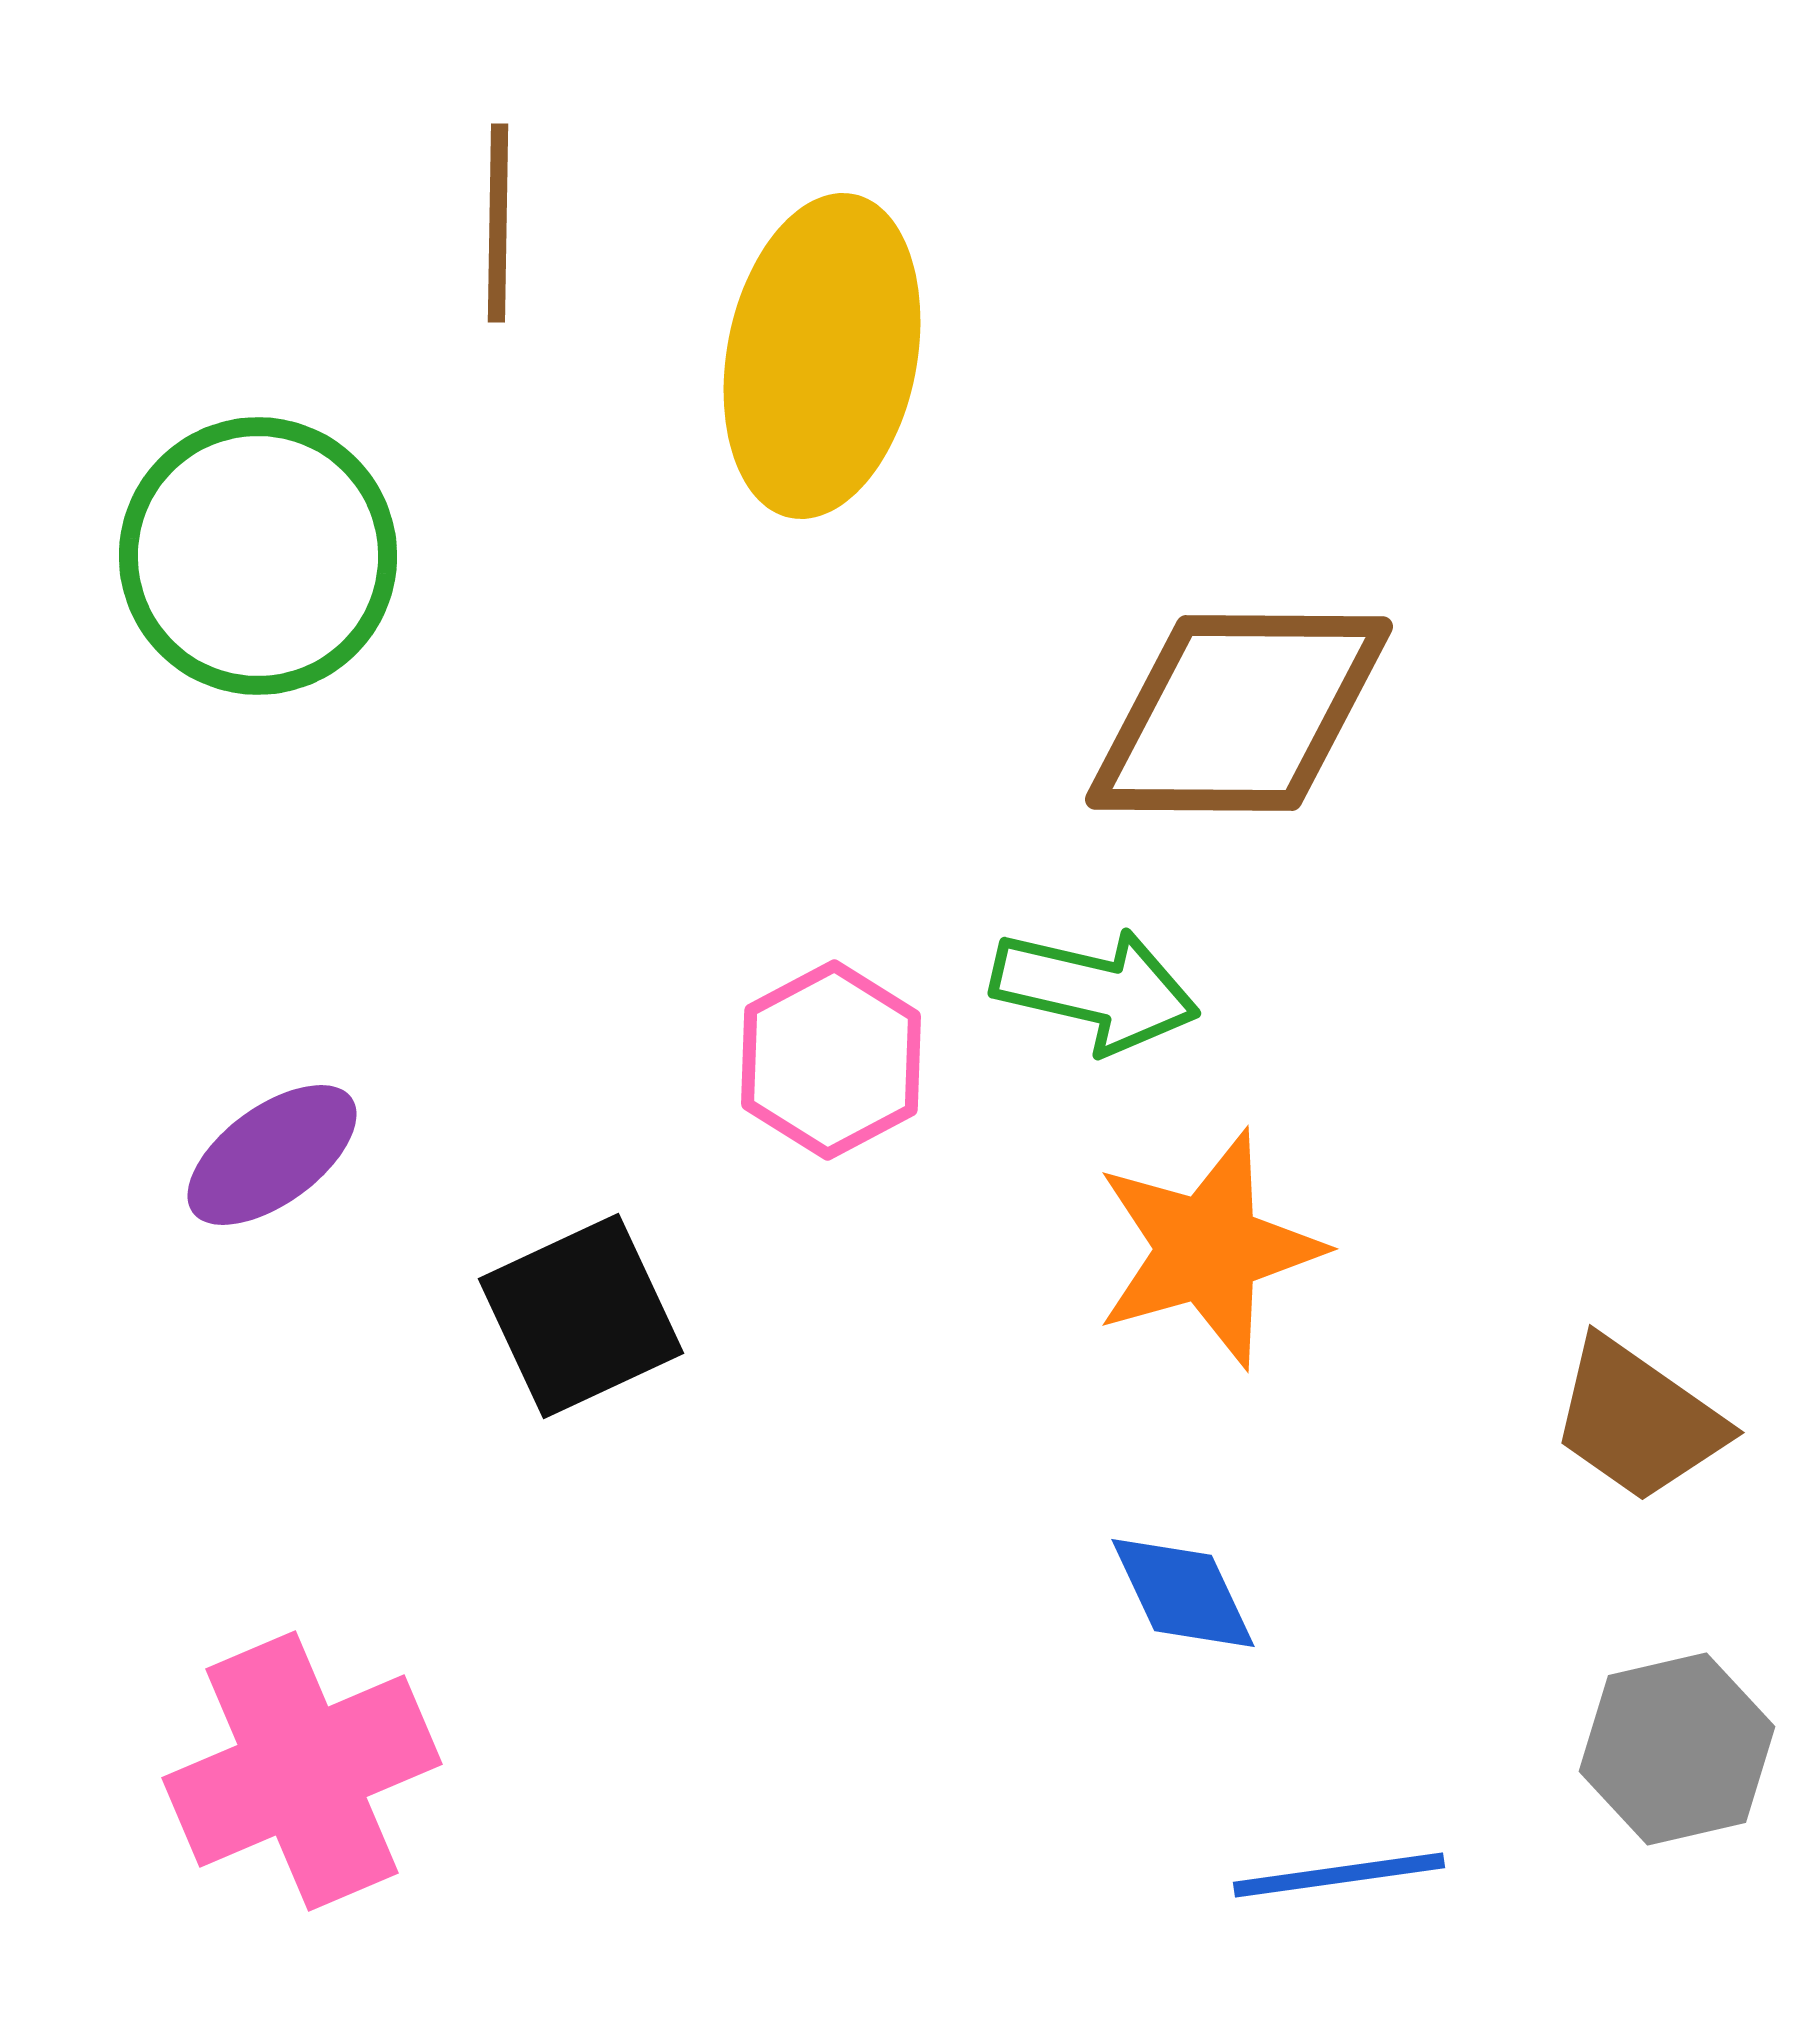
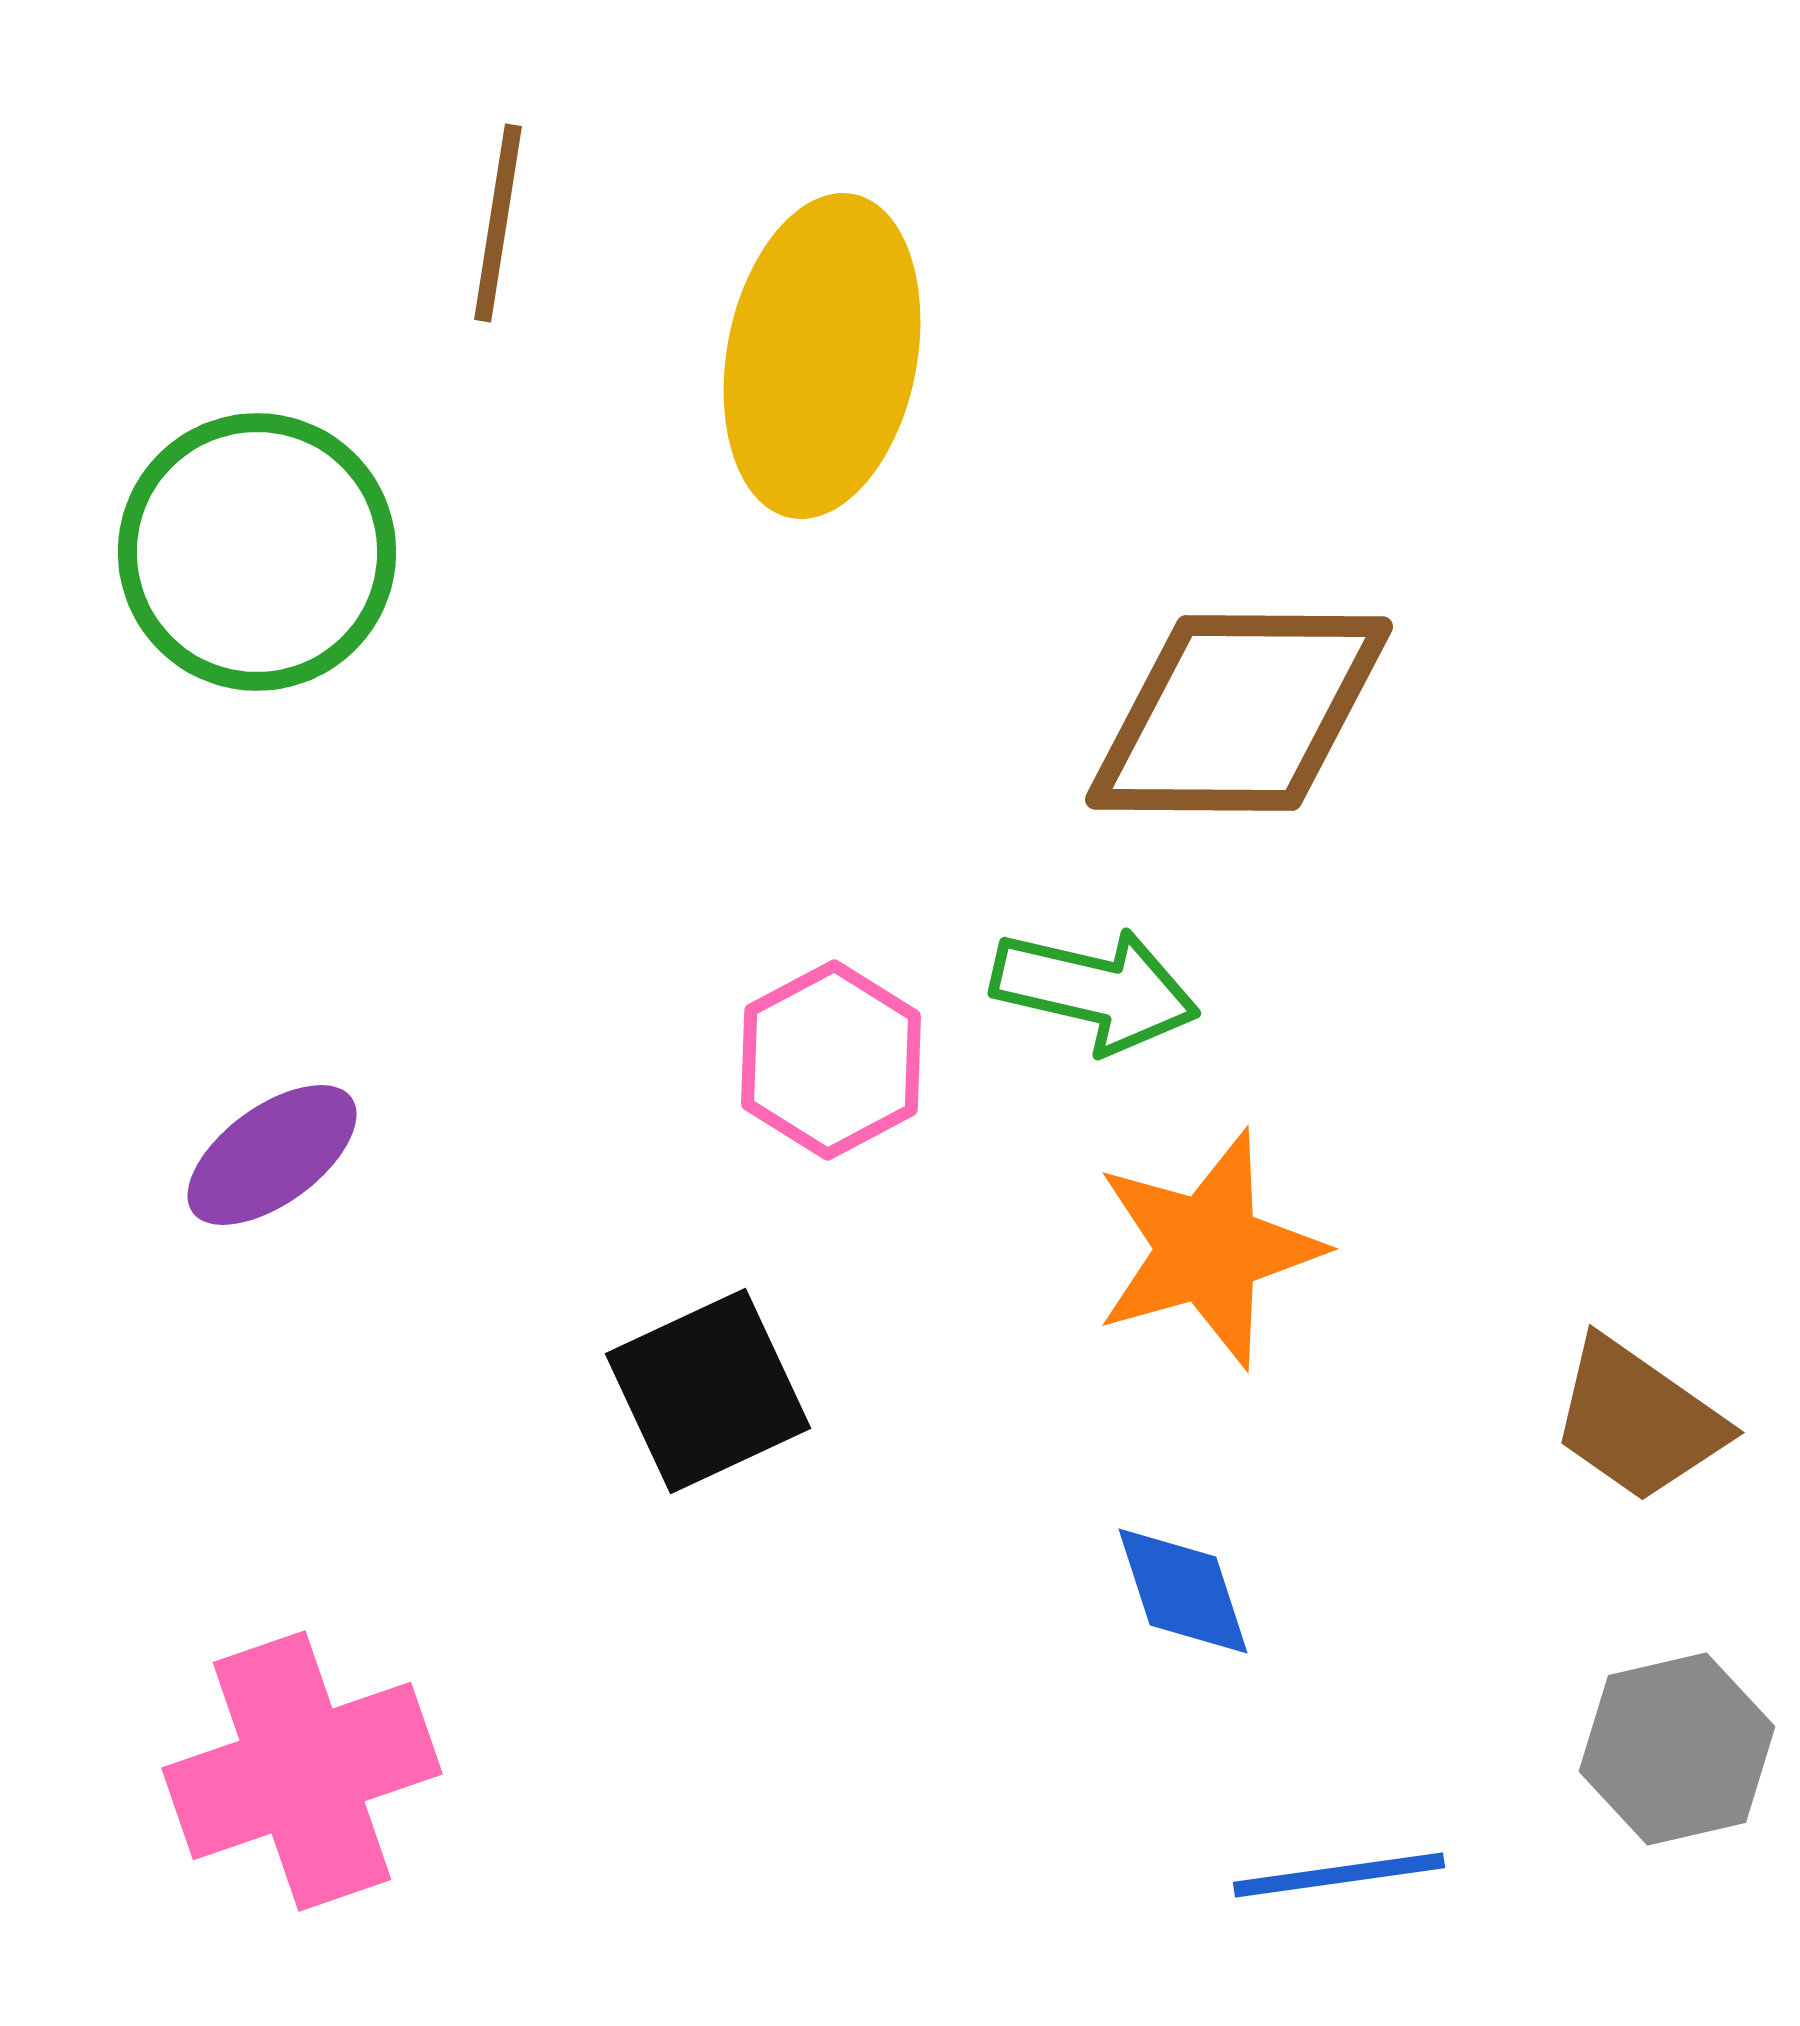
brown line: rotated 8 degrees clockwise
green circle: moved 1 px left, 4 px up
black square: moved 127 px right, 75 px down
blue diamond: moved 2 px up; rotated 7 degrees clockwise
pink cross: rotated 4 degrees clockwise
